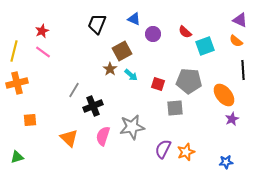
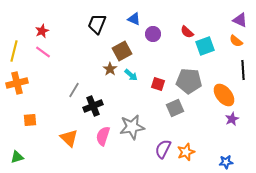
red semicircle: moved 2 px right
gray square: rotated 18 degrees counterclockwise
